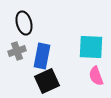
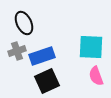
black ellipse: rotated 10 degrees counterclockwise
blue rectangle: rotated 60 degrees clockwise
